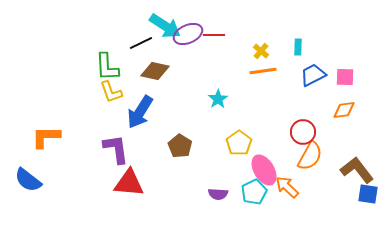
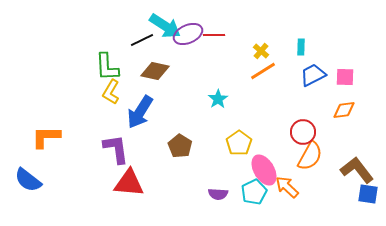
black line: moved 1 px right, 3 px up
cyan rectangle: moved 3 px right
orange line: rotated 24 degrees counterclockwise
yellow L-shape: rotated 50 degrees clockwise
